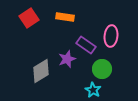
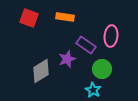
red square: rotated 36 degrees counterclockwise
